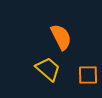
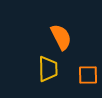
yellow trapezoid: rotated 48 degrees clockwise
